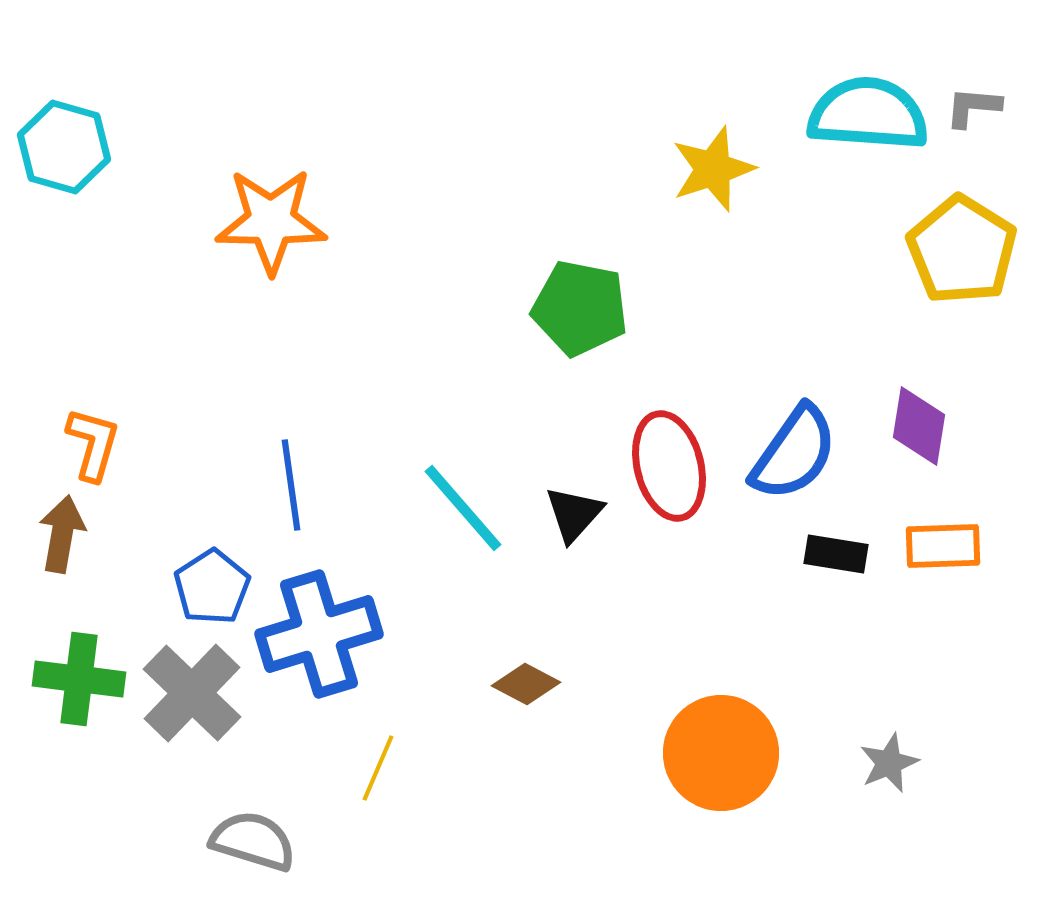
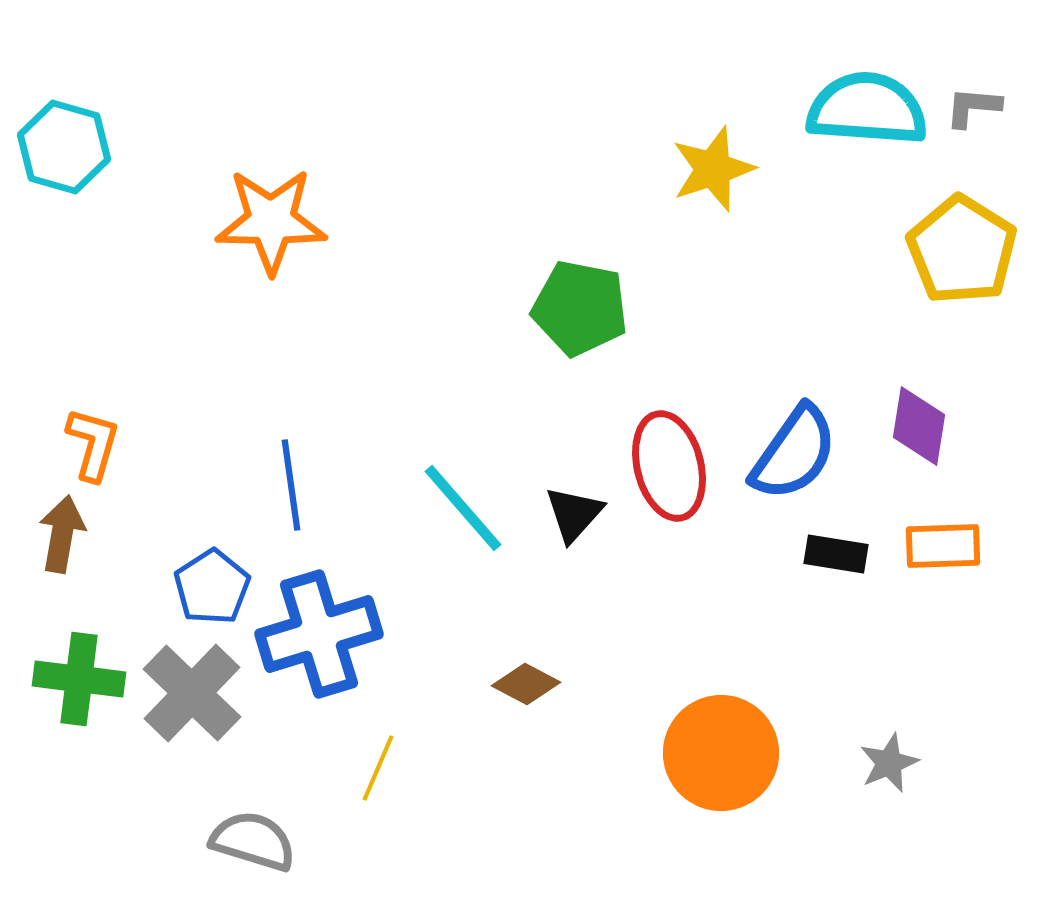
cyan semicircle: moved 1 px left, 5 px up
